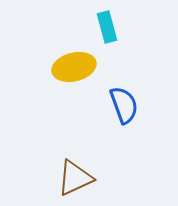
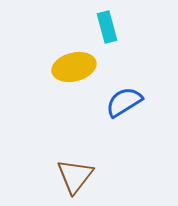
blue semicircle: moved 3 px up; rotated 102 degrees counterclockwise
brown triangle: moved 2 px up; rotated 27 degrees counterclockwise
